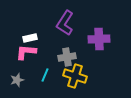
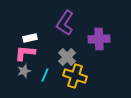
pink L-shape: moved 1 px left, 1 px down
gray cross: rotated 36 degrees counterclockwise
gray star: moved 7 px right, 9 px up
